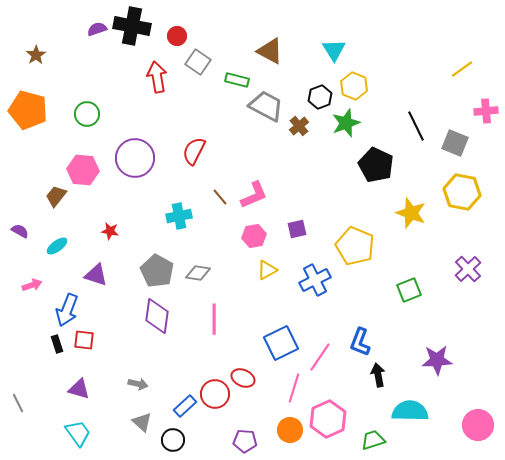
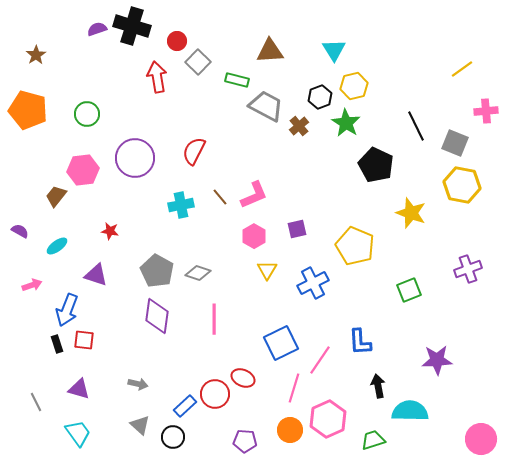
black cross at (132, 26): rotated 6 degrees clockwise
red circle at (177, 36): moved 5 px down
brown triangle at (270, 51): rotated 32 degrees counterclockwise
gray square at (198, 62): rotated 10 degrees clockwise
yellow hexagon at (354, 86): rotated 24 degrees clockwise
green star at (346, 123): rotated 20 degrees counterclockwise
pink hexagon at (83, 170): rotated 12 degrees counterclockwise
yellow hexagon at (462, 192): moved 7 px up
cyan cross at (179, 216): moved 2 px right, 11 px up
pink hexagon at (254, 236): rotated 20 degrees counterclockwise
purple cross at (468, 269): rotated 24 degrees clockwise
yellow triangle at (267, 270): rotated 30 degrees counterclockwise
gray diamond at (198, 273): rotated 10 degrees clockwise
blue cross at (315, 280): moved 2 px left, 3 px down
blue L-shape at (360, 342): rotated 24 degrees counterclockwise
pink line at (320, 357): moved 3 px down
black arrow at (378, 375): moved 11 px down
gray line at (18, 403): moved 18 px right, 1 px up
gray triangle at (142, 422): moved 2 px left, 3 px down
pink circle at (478, 425): moved 3 px right, 14 px down
black circle at (173, 440): moved 3 px up
